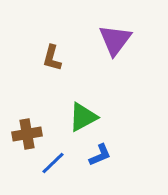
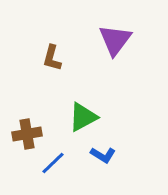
blue L-shape: moved 3 px right; rotated 55 degrees clockwise
